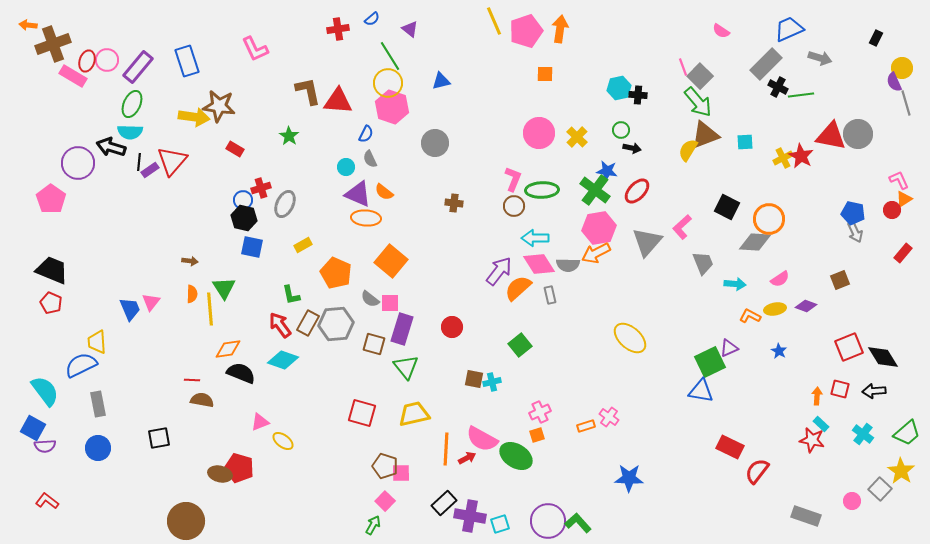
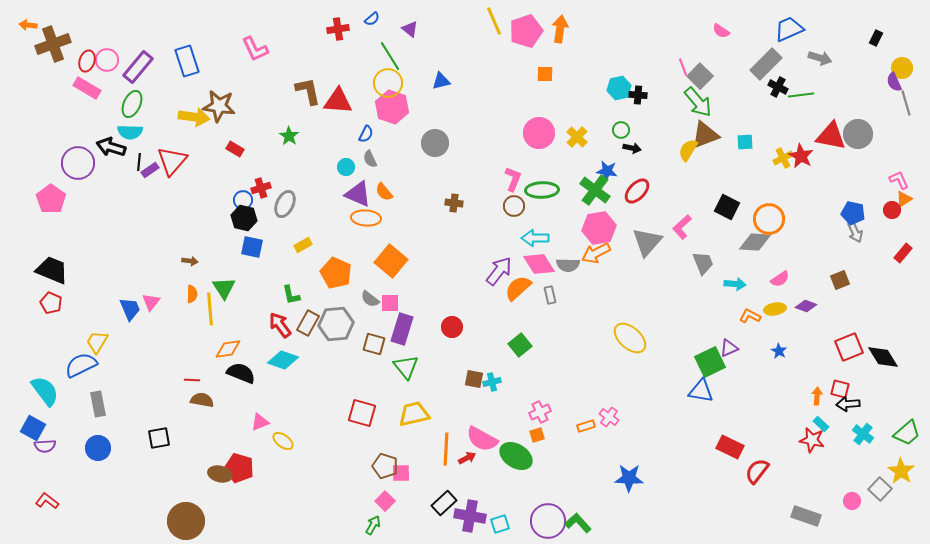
pink rectangle at (73, 76): moved 14 px right, 12 px down
orange semicircle at (384, 192): rotated 12 degrees clockwise
yellow trapezoid at (97, 342): rotated 35 degrees clockwise
black arrow at (874, 391): moved 26 px left, 13 px down
